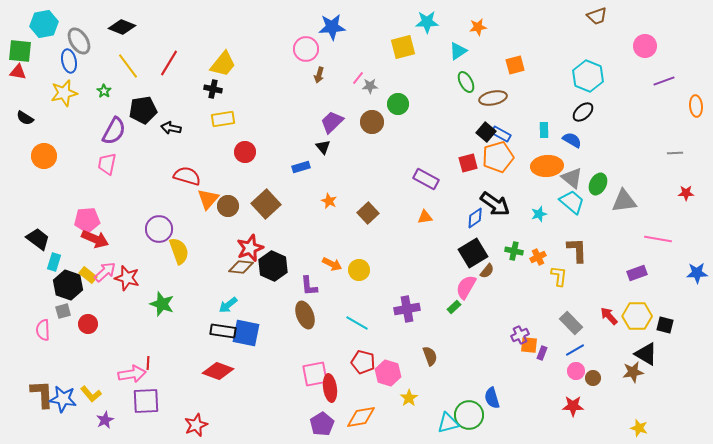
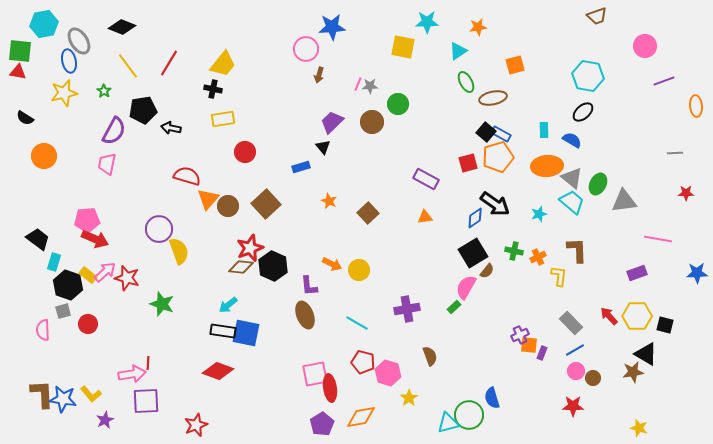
yellow square at (403, 47): rotated 25 degrees clockwise
cyan hexagon at (588, 76): rotated 12 degrees counterclockwise
pink line at (358, 78): moved 6 px down; rotated 16 degrees counterclockwise
